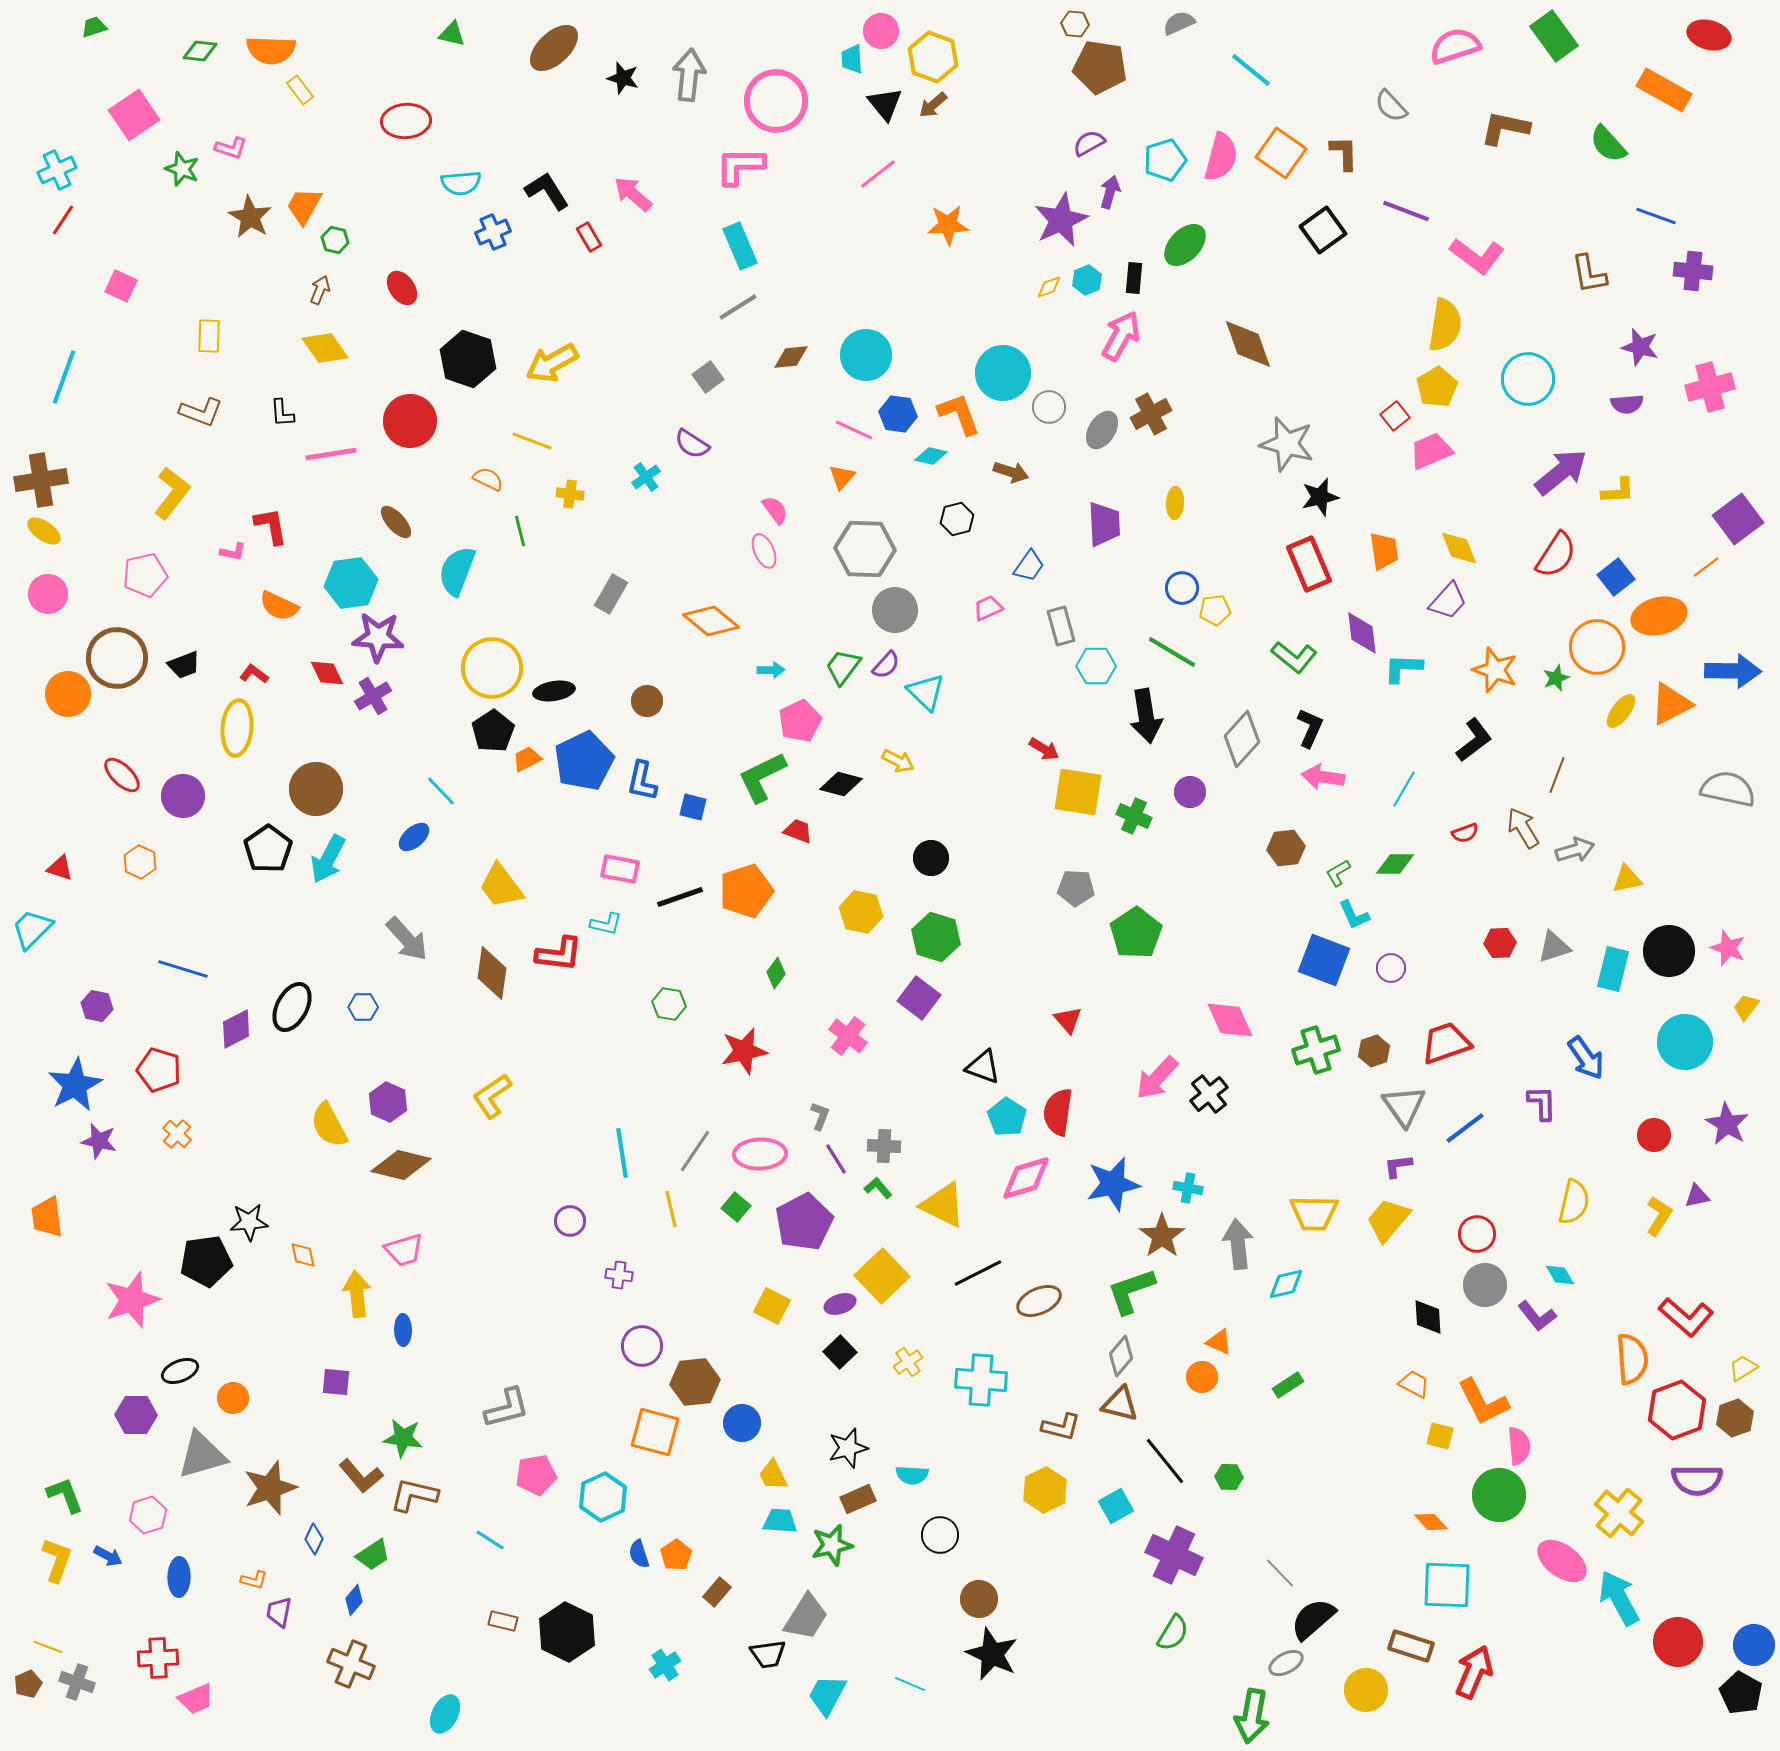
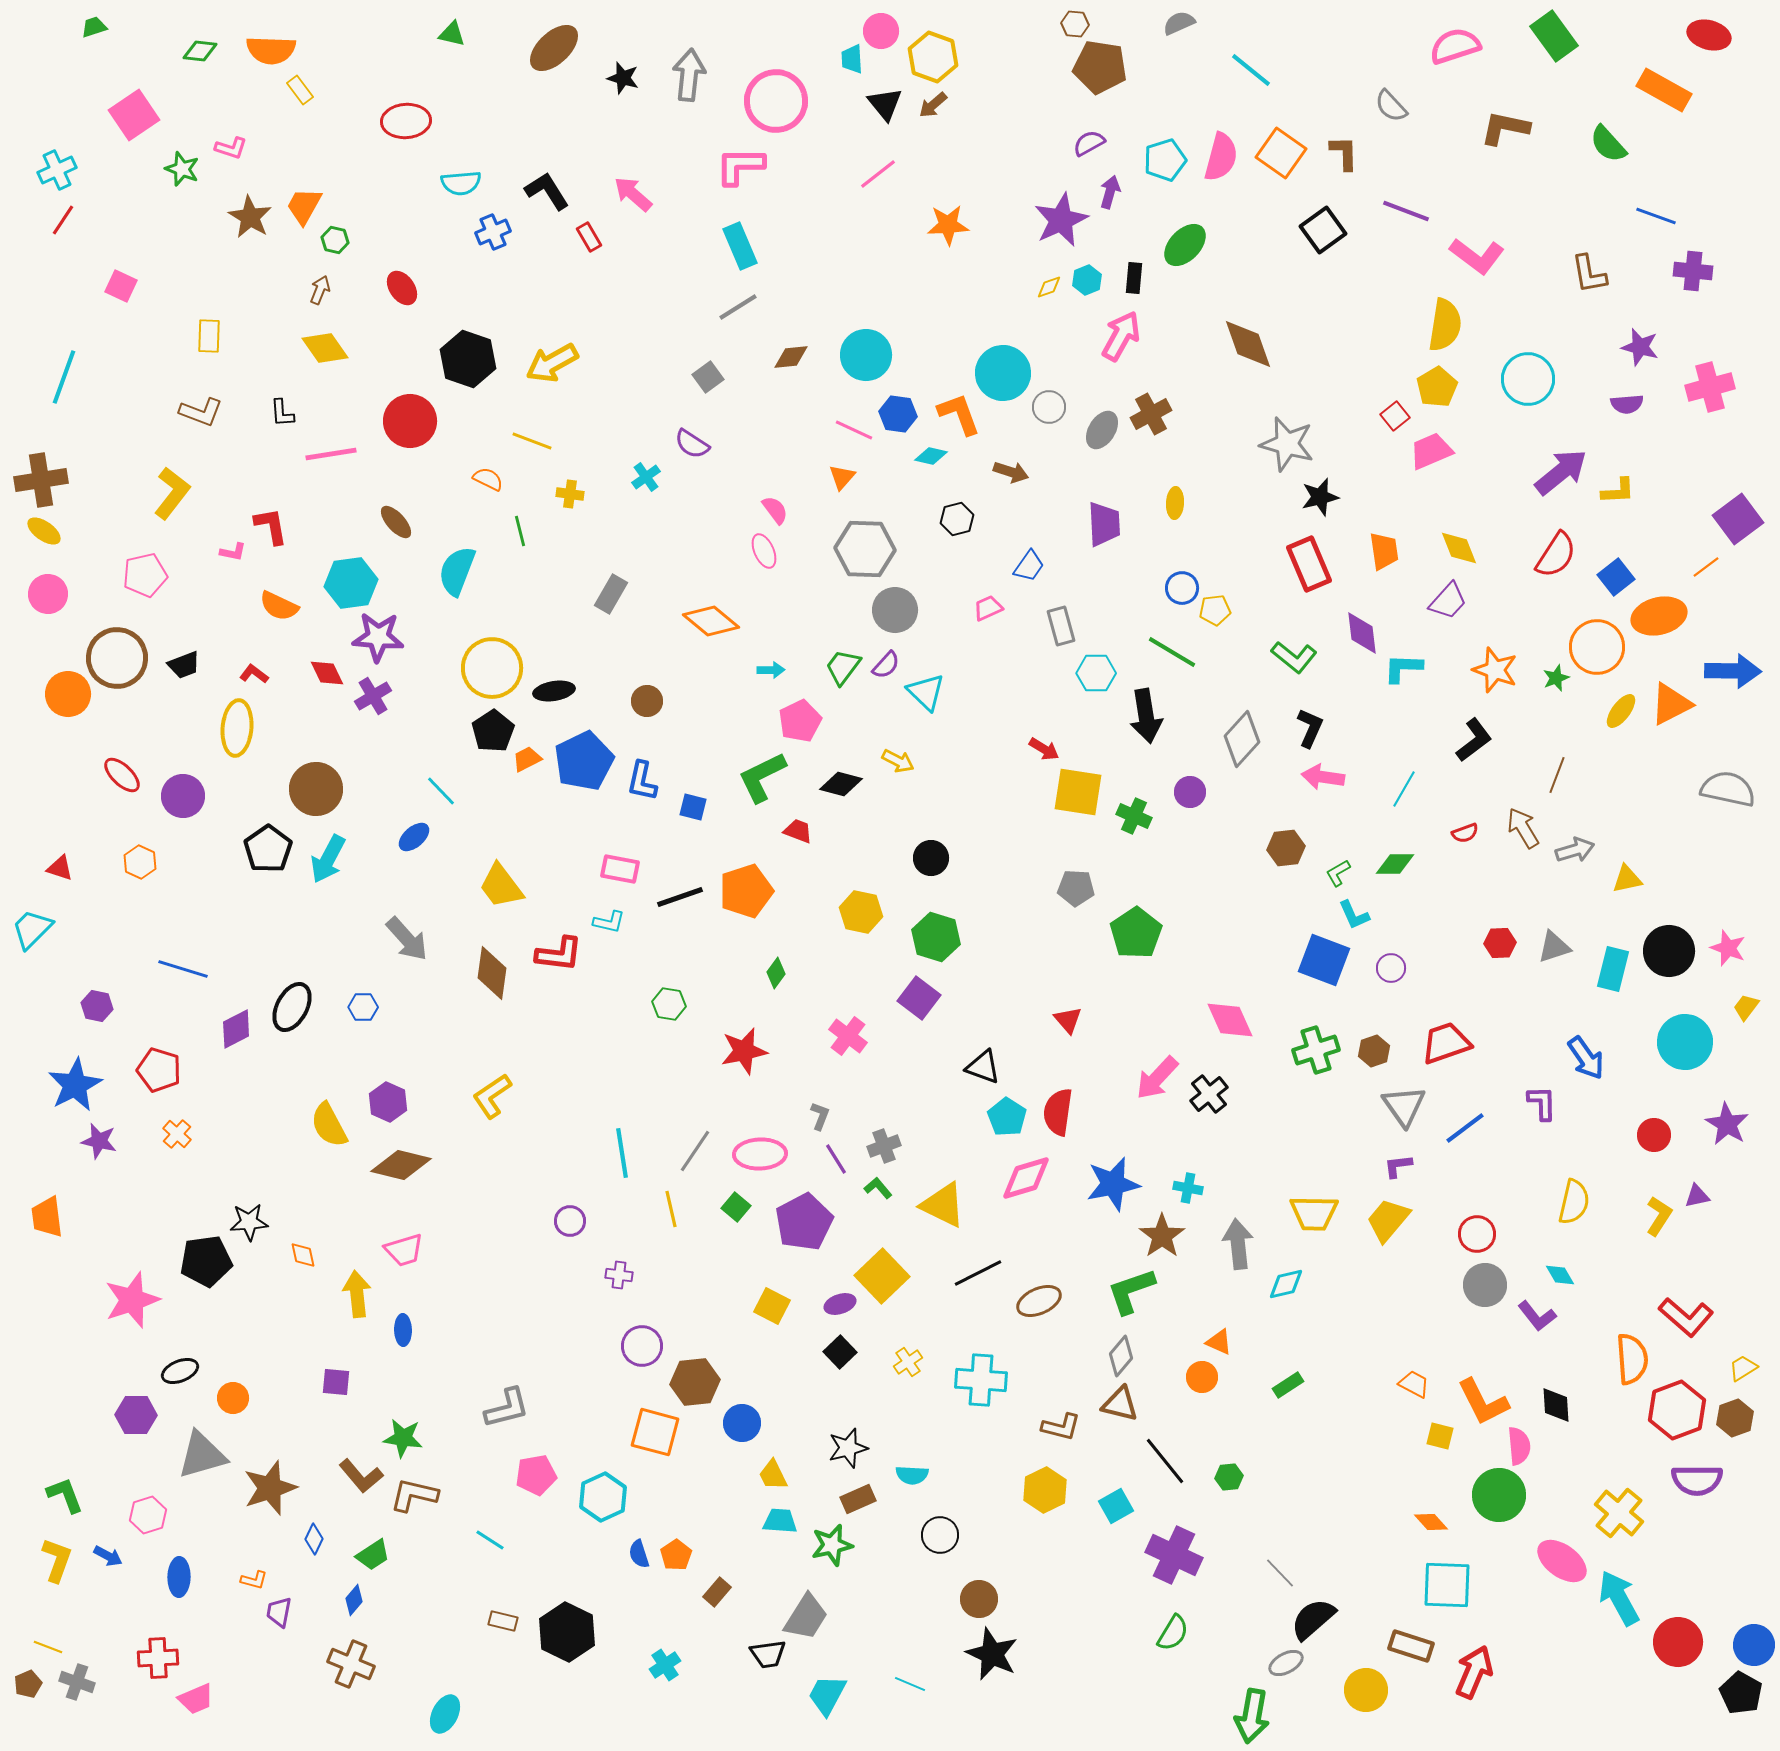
cyan hexagon at (1096, 666): moved 7 px down
cyan L-shape at (606, 924): moved 3 px right, 2 px up
gray cross at (884, 1146): rotated 24 degrees counterclockwise
black diamond at (1428, 1317): moved 128 px right, 88 px down
green hexagon at (1229, 1477): rotated 8 degrees counterclockwise
